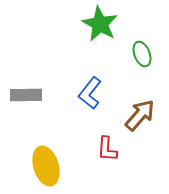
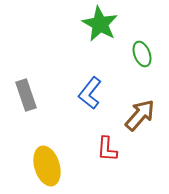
gray rectangle: rotated 72 degrees clockwise
yellow ellipse: moved 1 px right
